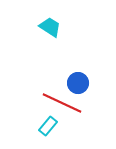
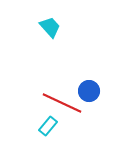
cyan trapezoid: rotated 15 degrees clockwise
blue circle: moved 11 px right, 8 px down
